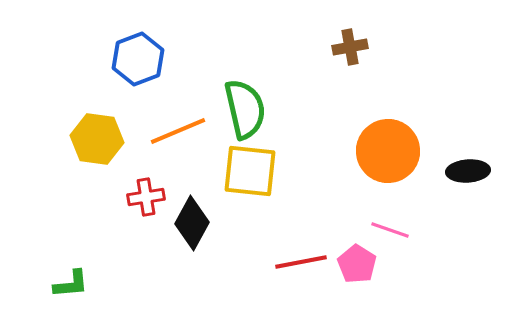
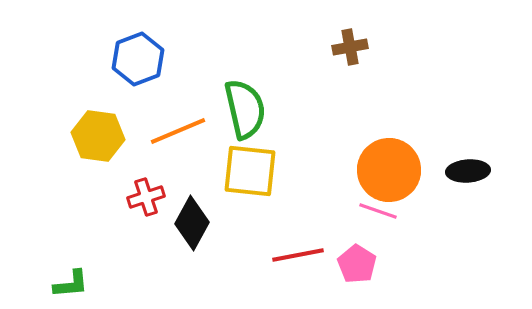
yellow hexagon: moved 1 px right, 3 px up
orange circle: moved 1 px right, 19 px down
red cross: rotated 9 degrees counterclockwise
pink line: moved 12 px left, 19 px up
red line: moved 3 px left, 7 px up
